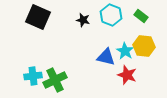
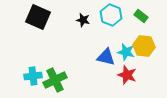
cyan star: moved 1 px right, 1 px down; rotated 18 degrees counterclockwise
